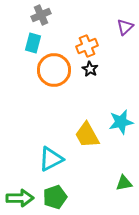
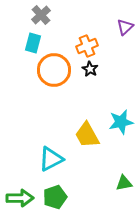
gray cross: rotated 18 degrees counterclockwise
